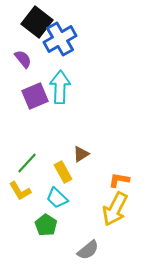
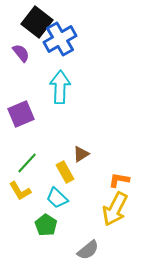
purple semicircle: moved 2 px left, 6 px up
purple square: moved 14 px left, 18 px down
yellow rectangle: moved 2 px right
